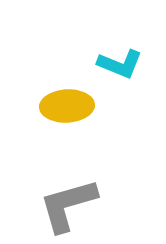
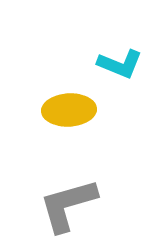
yellow ellipse: moved 2 px right, 4 px down
